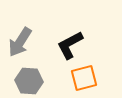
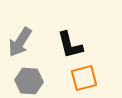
black L-shape: rotated 76 degrees counterclockwise
